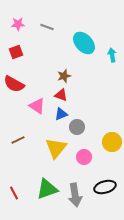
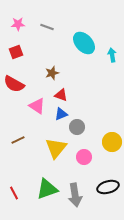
brown star: moved 12 px left, 3 px up
black ellipse: moved 3 px right
